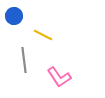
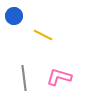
gray line: moved 18 px down
pink L-shape: rotated 140 degrees clockwise
